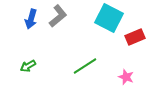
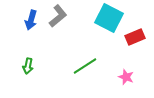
blue arrow: moved 1 px down
green arrow: rotated 49 degrees counterclockwise
